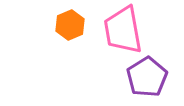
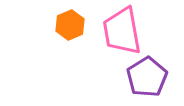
pink trapezoid: moved 1 px left, 1 px down
